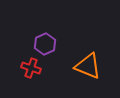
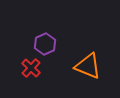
red cross: rotated 24 degrees clockwise
